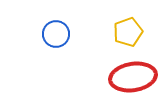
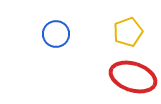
red ellipse: rotated 27 degrees clockwise
